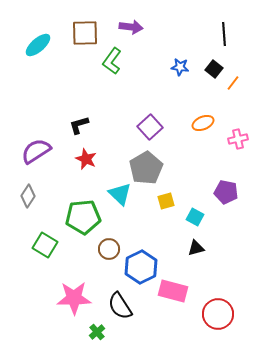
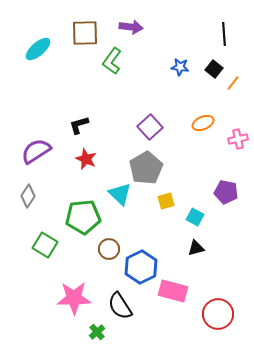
cyan ellipse: moved 4 px down
